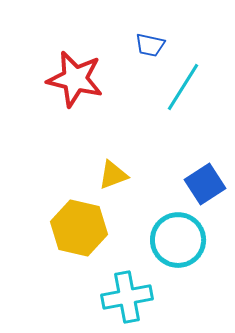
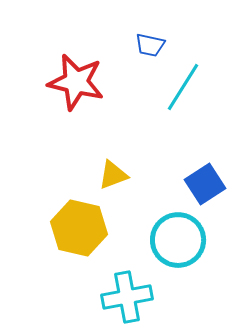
red star: moved 1 px right, 3 px down
